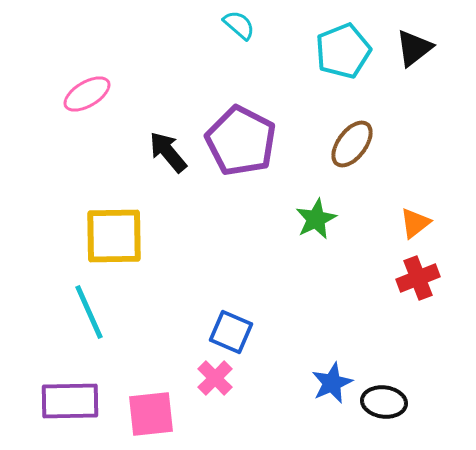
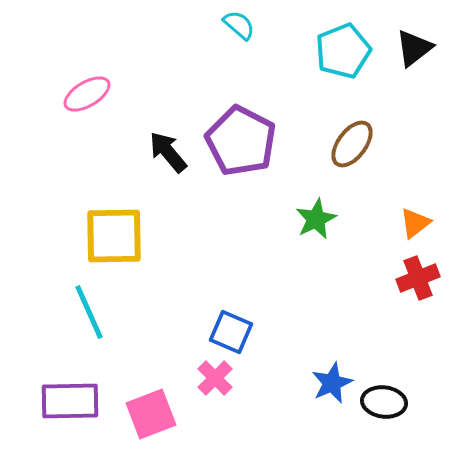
pink square: rotated 15 degrees counterclockwise
